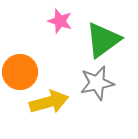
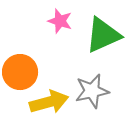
green triangle: moved 5 px up; rotated 12 degrees clockwise
gray star: moved 5 px left, 8 px down
